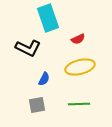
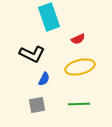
cyan rectangle: moved 1 px right, 1 px up
black L-shape: moved 4 px right, 6 px down
